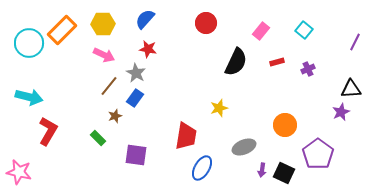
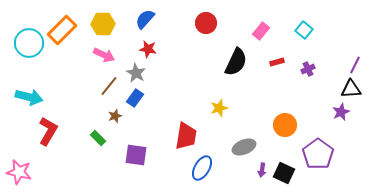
purple line: moved 23 px down
